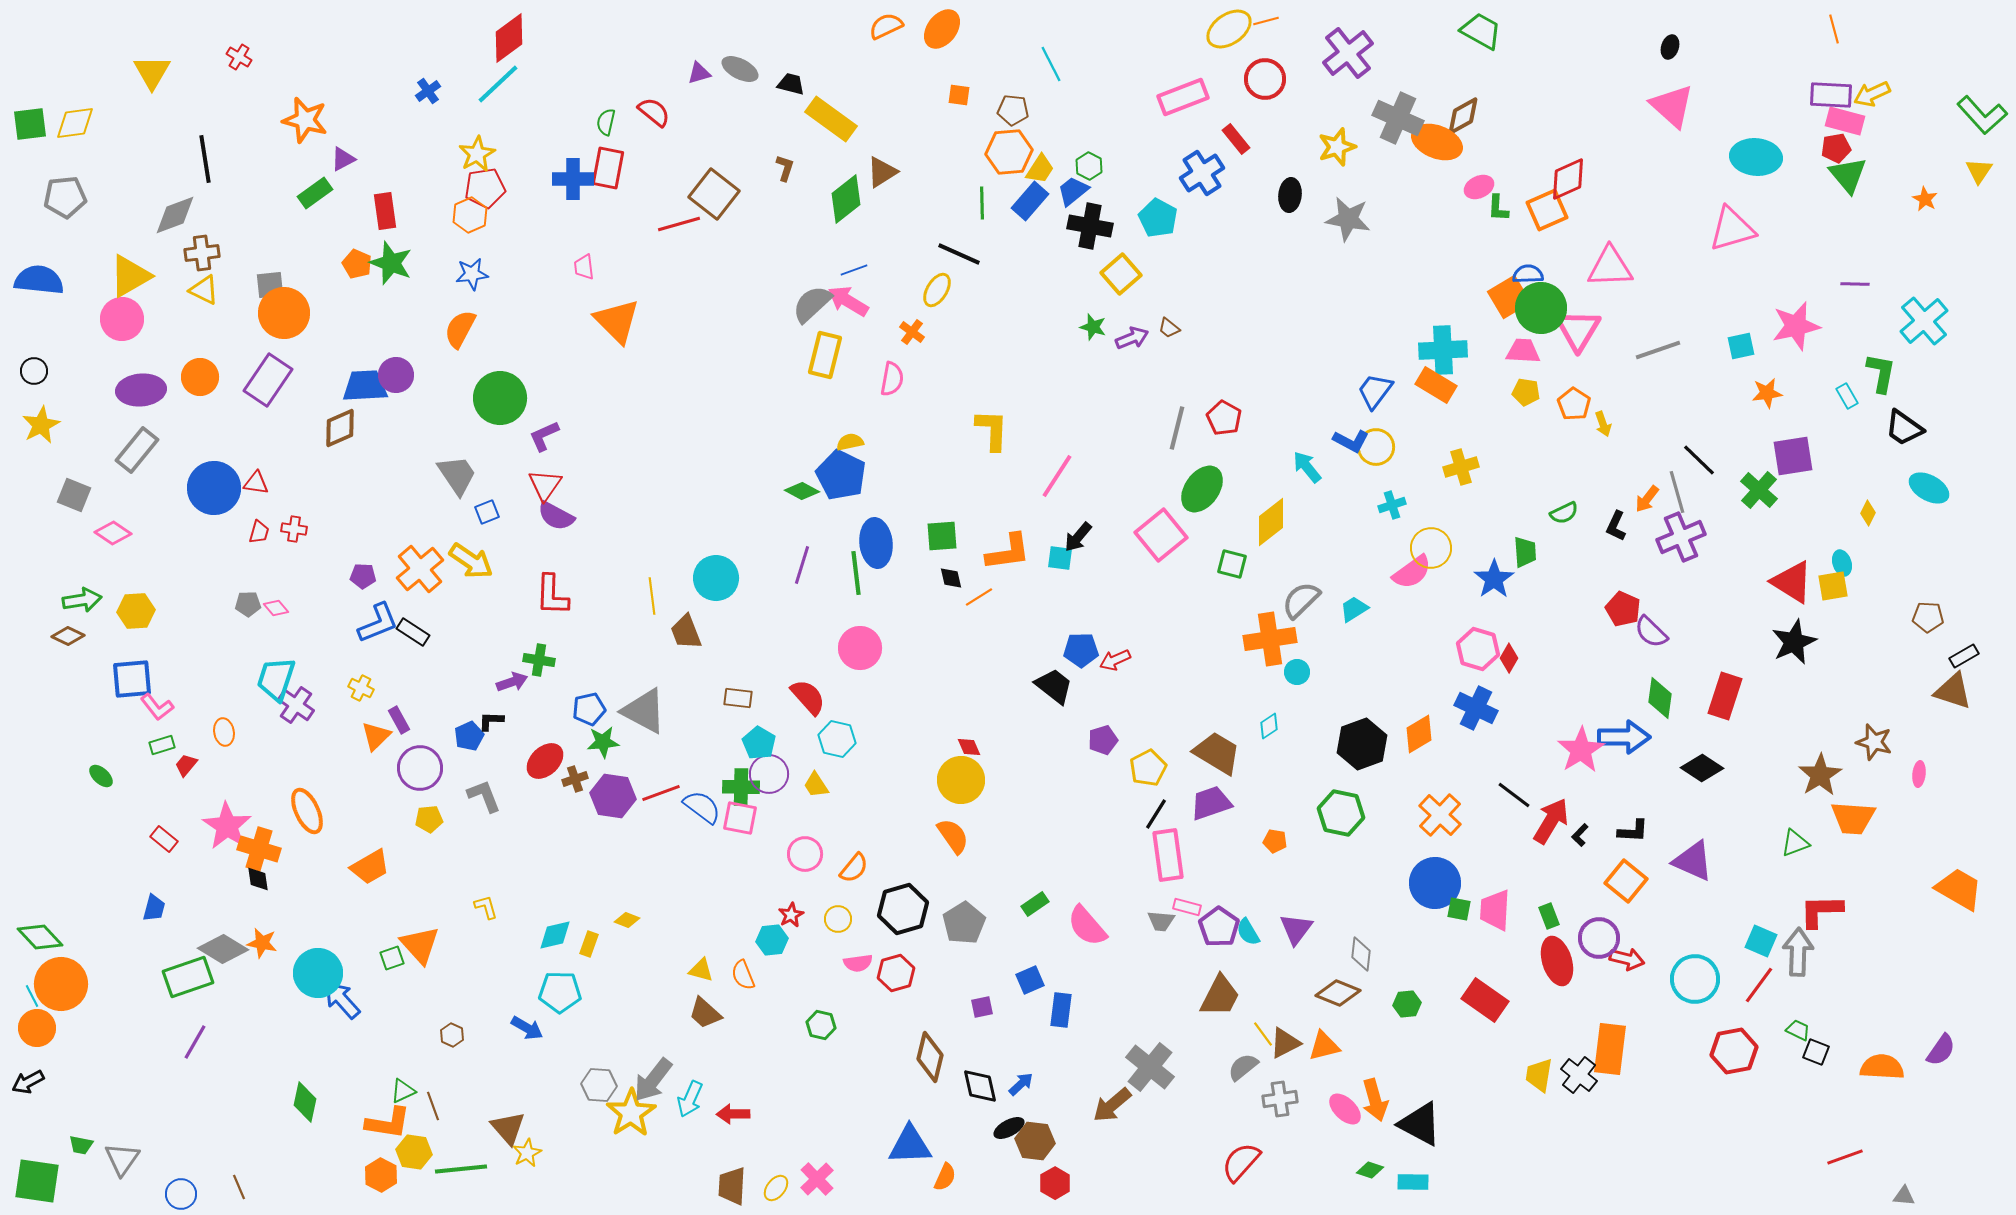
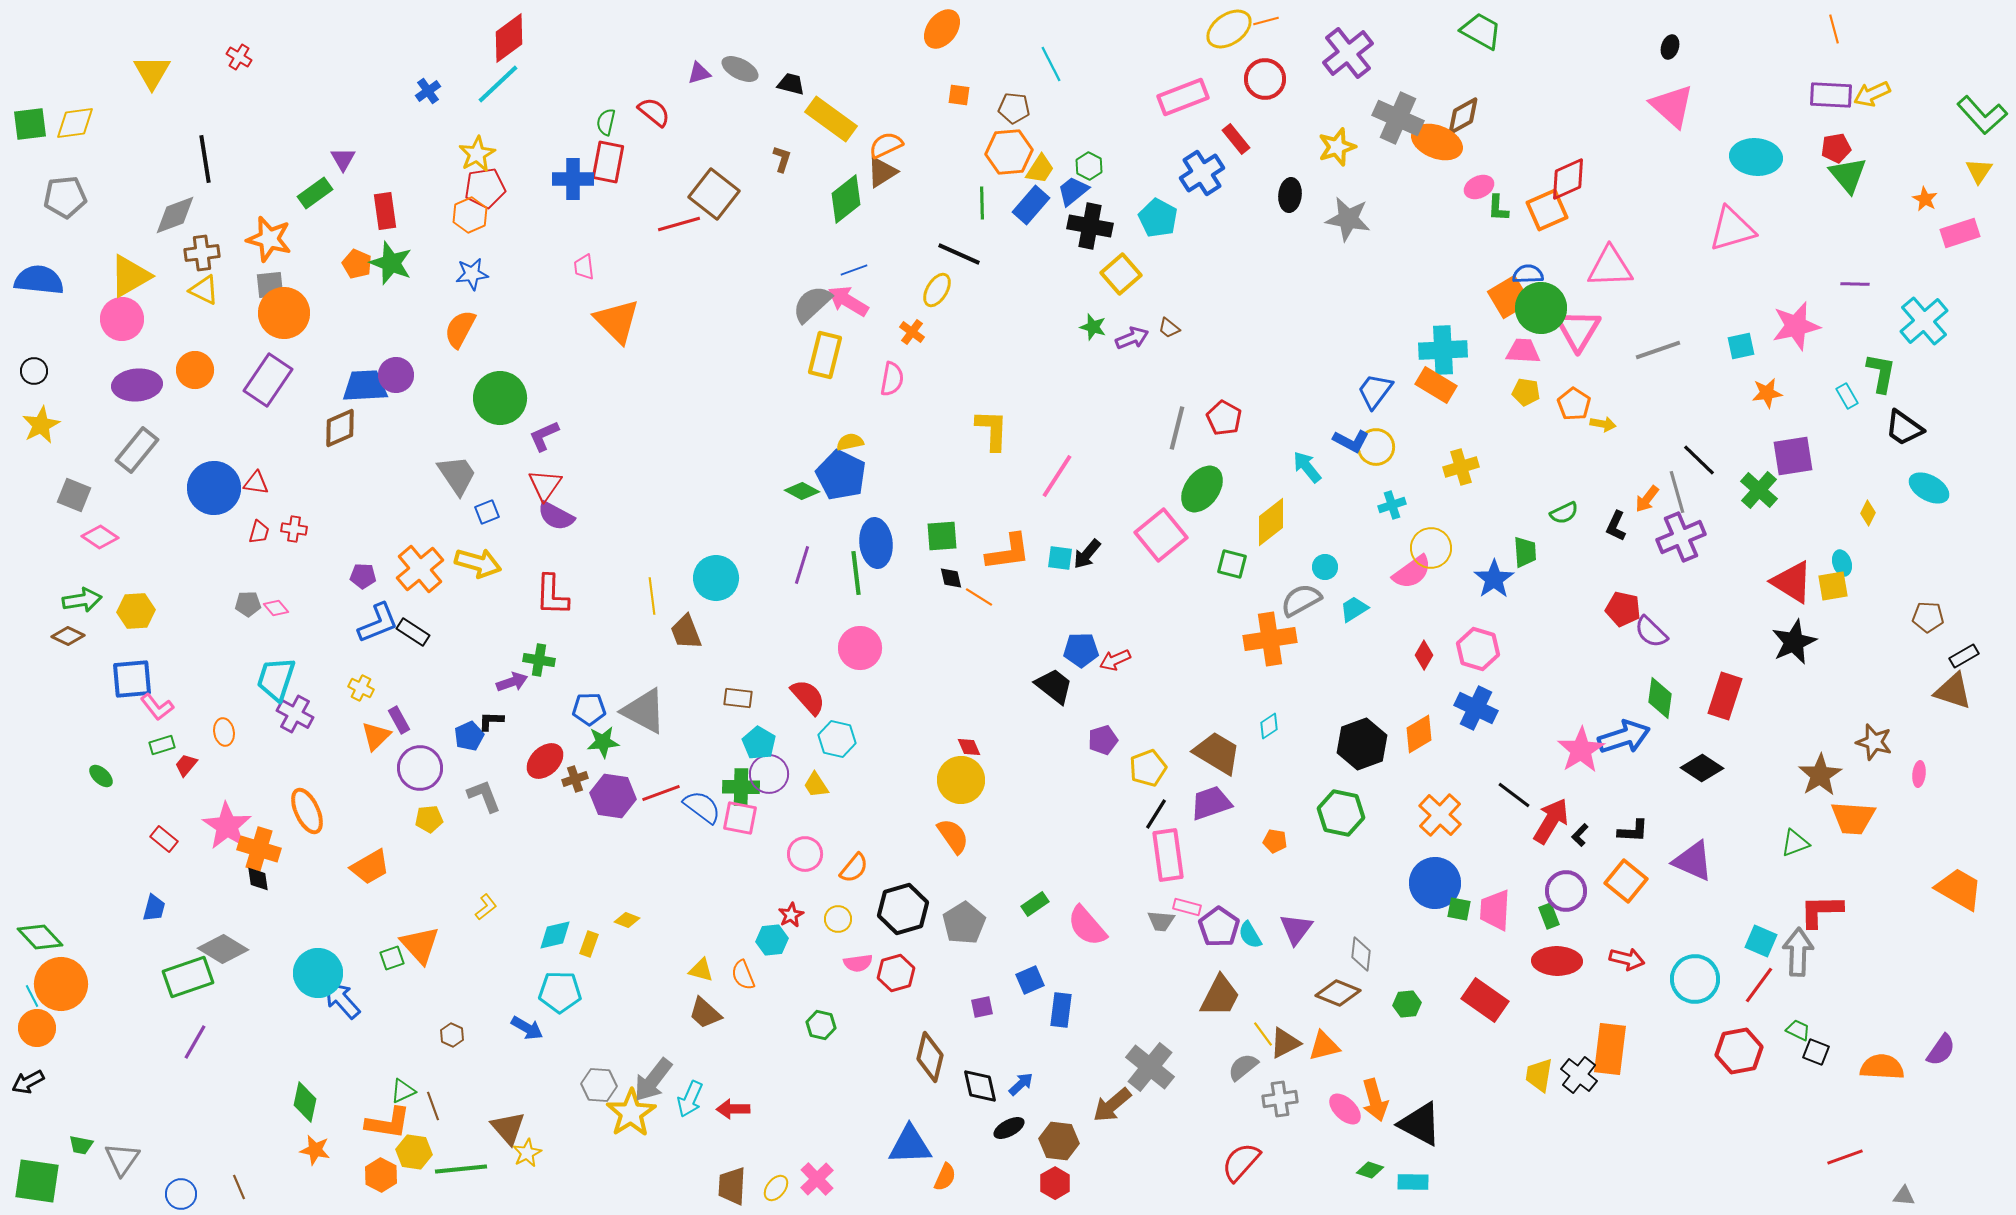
orange semicircle at (886, 26): moved 119 px down
brown pentagon at (1013, 110): moved 1 px right, 2 px up
orange star at (305, 120): moved 36 px left, 119 px down
pink rectangle at (1845, 121): moved 115 px right, 112 px down; rotated 33 degrees counterclockwise
purple triangle at (343, 159): rotated 32 degrees counterclockwise
red rectangle at (608, 168): moved 6 px up
brown L-shape at (785, 168): moved 3 px left, 9 px up
blue rectangle at (1030, 201): moved 1 px right, 4 px down
orange circle at (200, 377): moved 5 px left, 7 px up
purple ellipse at (141, 390): moved 4 px left, 5 px up
yellow arrow at (1603, 424): rotated 60 degrees counterclockwise
pink diamond at (113, 533): moved 13 px left, 4 px down
black arrow at (1078, 537): moved 9 px right, 17 px down
yellow arrow at (471, 561): moved 7 px right, 2 px down; rotated 18 degrees counterclockwise
orange line at (979, 597): rotated 64 degrees clockwise
gray semicircle at (1301, 600): rotated 15 degrees clockwise
red pentagon at (1623, 609): rotated 12 degrees counterclockwise
red diamond at (1509, 658): moved 85 px left, 3 px up
cyan circle at (1297, 672): moved 28 px right, 105 px up
purple cross at (296, 705): moved 1 px left, 9 px down; rotated 6 degrees counterclockwise
blue pentagon at (589, 709): rotated 12 degrees clockwise
blue arrow at (1624, 737): rotated 18 degrees counterclockwise
yellow pentagon at (1148, 768): rotated 6 degrees clockwise
yellow L-shape at (486, 907): rotated 68 degrees clockwise
cyan semicircle at (1248, 932): moved 2 px right, 3 px down
purple circle at (1599, 938): moved 33 px left, 47 px up
orange star at (262, 943): moved 53 px right, 207 px down
red ellipse at (1557, 961): rotated 72 degrees counterclockwise
red hexagon at (1734, 1051): moved 5 px right
red arrow at (733, 1114): moved 5 px up
brown hexagon at (1035, 1141): moved 24 px right
